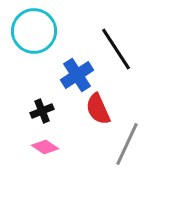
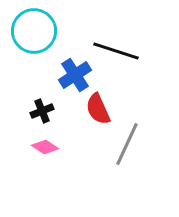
black line: moved 2 px down; rotated 39 degrees counterclockwise
blue cross: moved 2 px left
